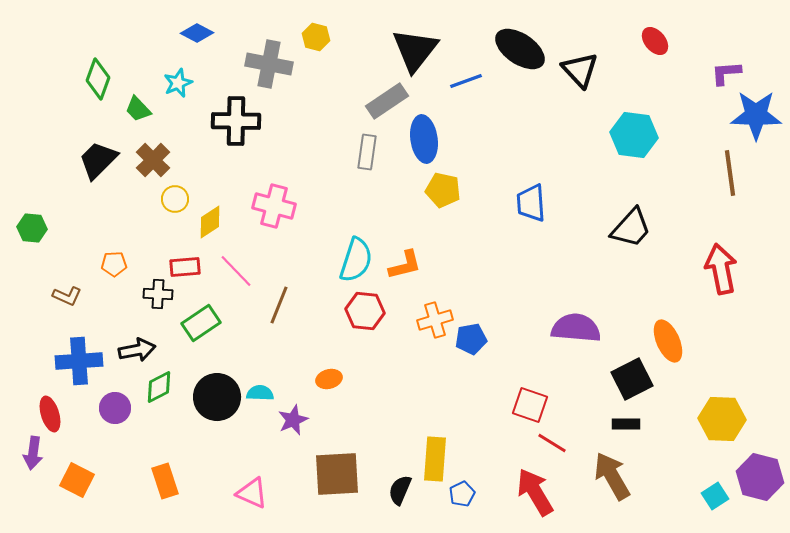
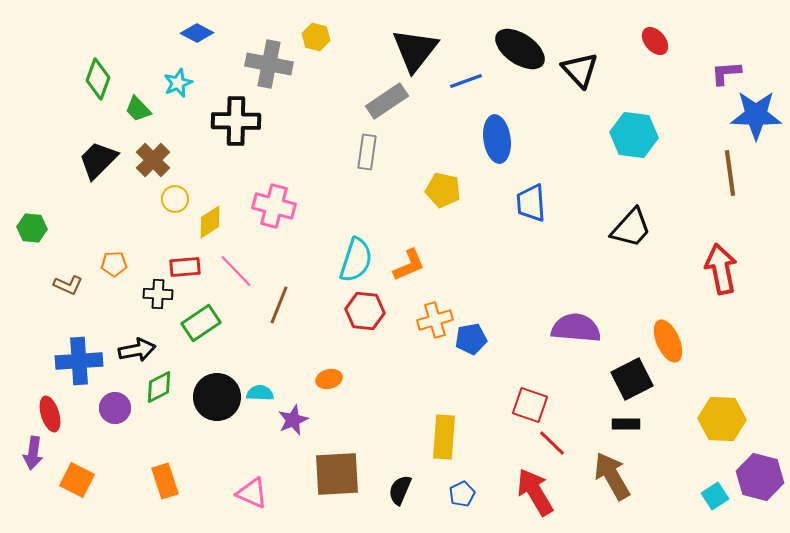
blue ellipse at (424, 139): moved 73 px right
orange L-shape at (405, 265): moved 4 px right; rotated 9 degrees counterclockwise
brown L-shape at (67, 296): moved 1 px right, 11 px up
red line at (552, 443): rotated 12 degrees clockwise
yellow rectangle at (435, 459): moved 9 px right, 22 px up
